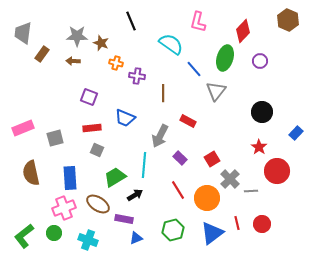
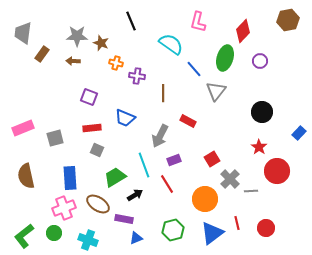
brown hexagon at (288, 20): rotated 25 degrees clockwise
blue rectangle at (296, 133): moved 3 px right
purple rectangle at (180, 158): moved 6 px left, 2 px down; rotated 64 degrees counterclockwise
cyan line at (144, 165): rotated 25 degrees counterclockwise
brown semicircle at (31, 173): moved 5 px left, 3 px down
red line at (178, 190): moved 11 px left, 6 px up
orange circle at (207, 198): moved 2 px left, 1 px down
red circle at (262, 224): moved 4 px right, 4 px down
